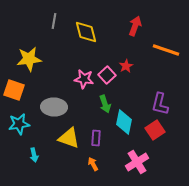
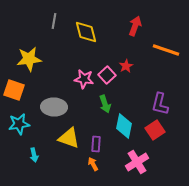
cyan diamond: moved 4 px down
purple rectangle: moved 6 px down
